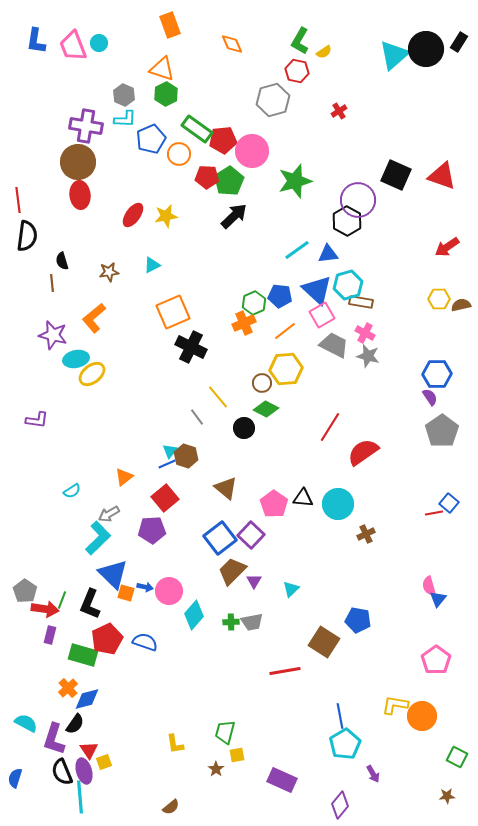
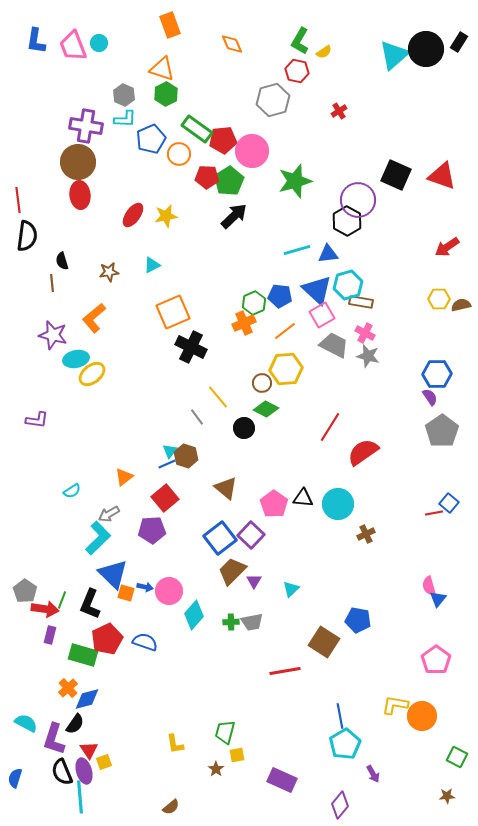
cyan line at (297, 250): rotated 20 degrees clockwise
